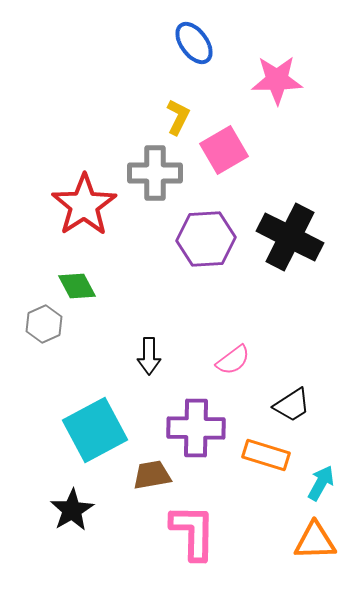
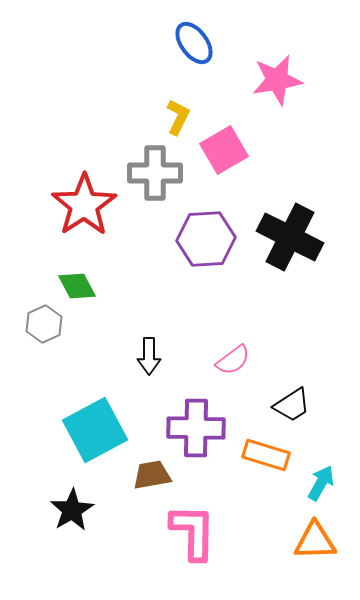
pink star: rotated 9 degrees counterclockwise
